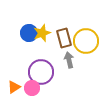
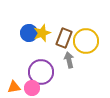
brown rectangle: rotated 36 degrees clockwise
orange triangle: rotated 24 degrees clockwise
